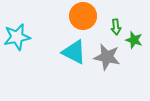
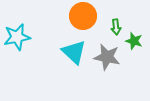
green star: moved 1 px down
cyan triangle: rotated 16 degrees clockwise
